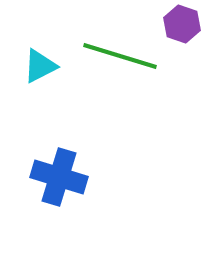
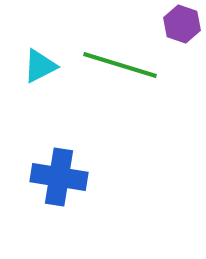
green line: moved 9 px down
blue cross: rotated 8 degrees counterclockwise
